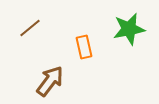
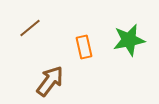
green star: moved 11 px down
